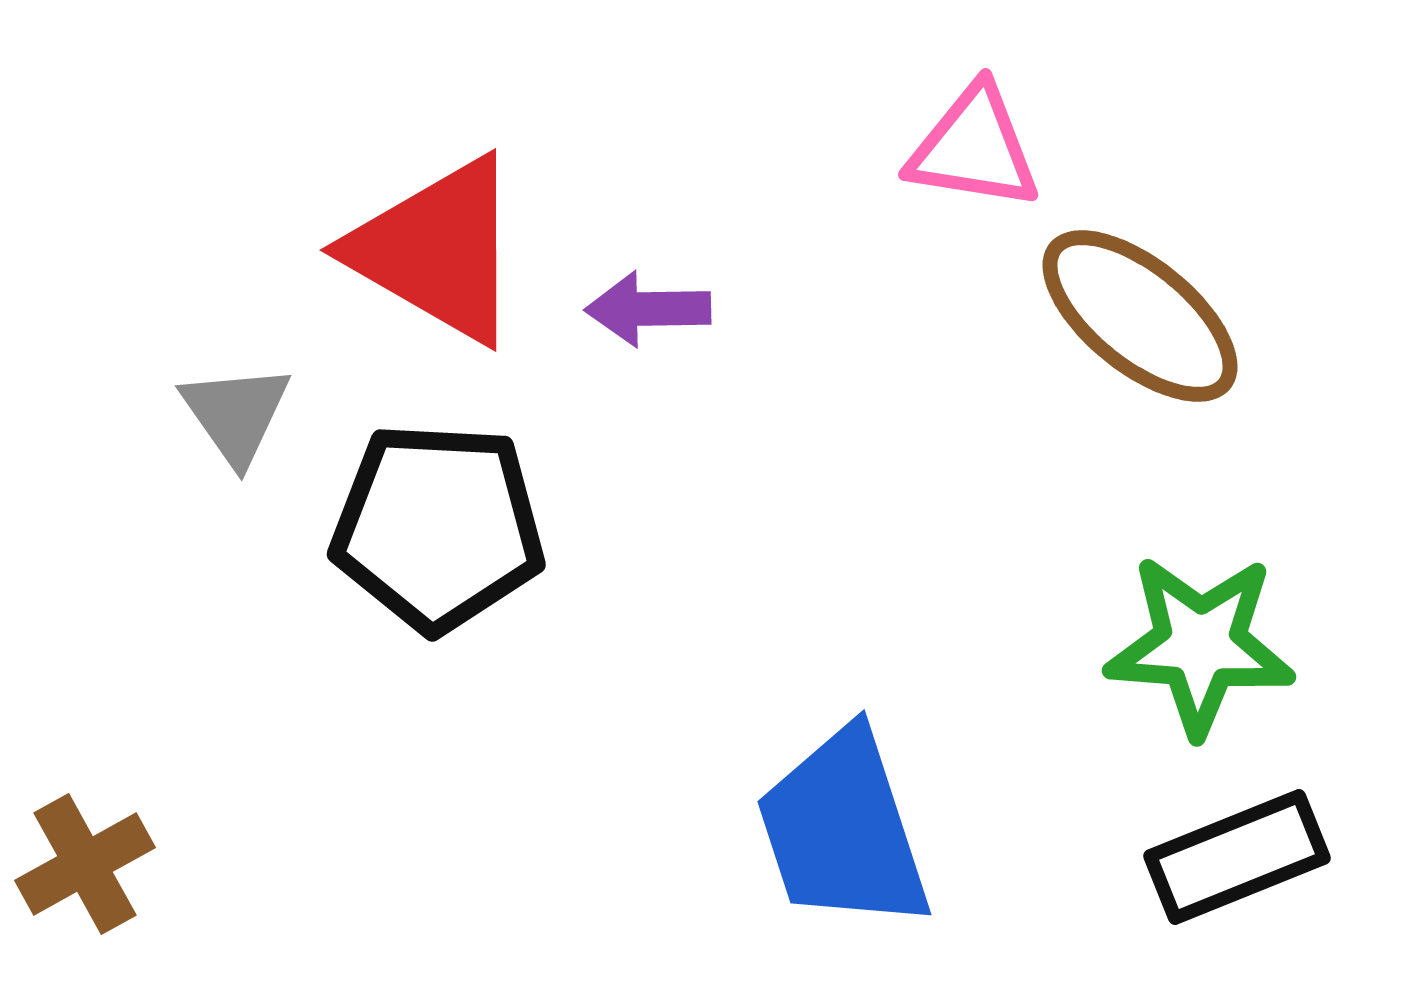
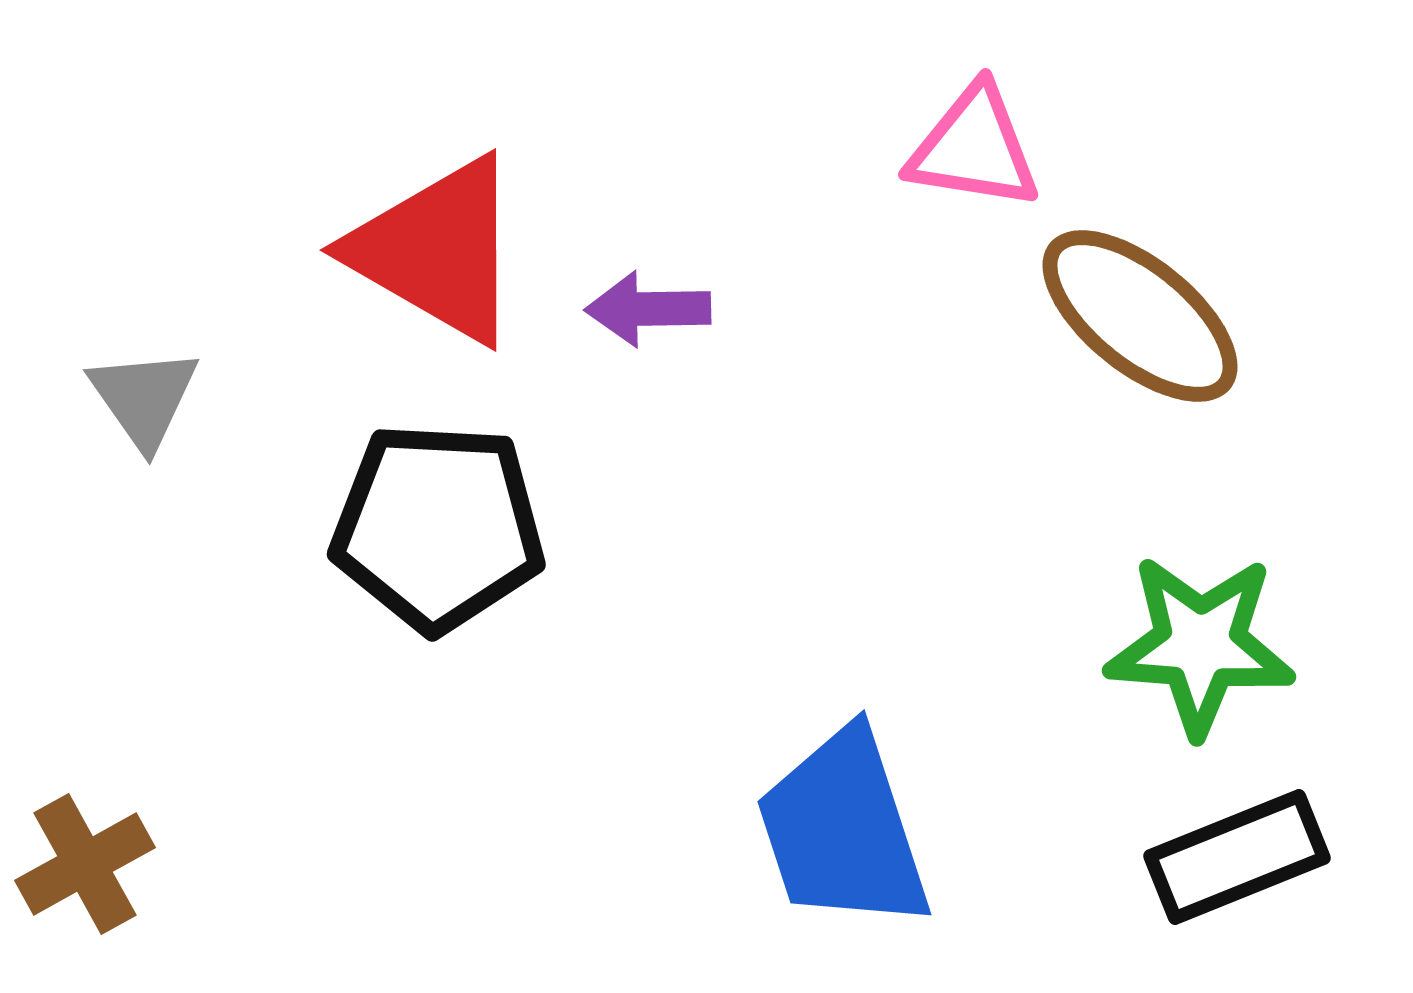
gray triangle: moved 92 px left, 16 px up
